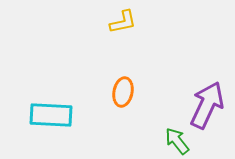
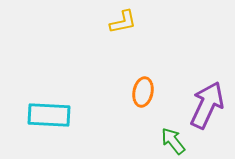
orange ellipse: moved 20 px right
cyan rectangle: moved 2 px left
green arrow: moved 4 px left
